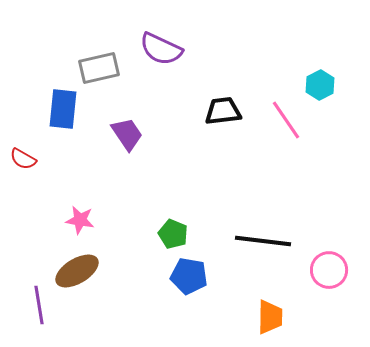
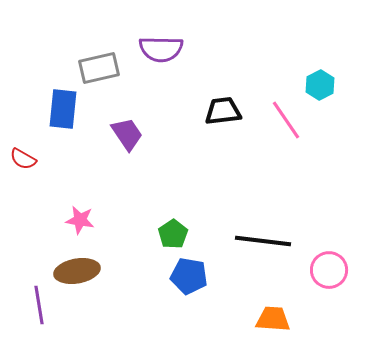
purple semicircle: rotated 24 degrees counterclockwise
green pentagon: rotated 16 degrees clockwise
brown ellipse: rotated 21 degrees clockwise
orange trapezoid: moved 3 px right, 2 px down; rotated 87 degrees counterclockwise
